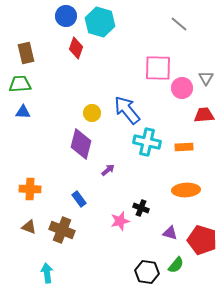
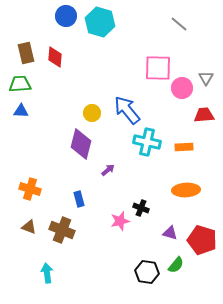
red diamond: moved 21 px left, 9 px down; rotated 15 degrees counterclockwise
blue triangle: moved 2 px left, 1 px up
orange cross: rotated 15 degrees clockwise
blue rectangle: rotated 21 degrees clockwise
